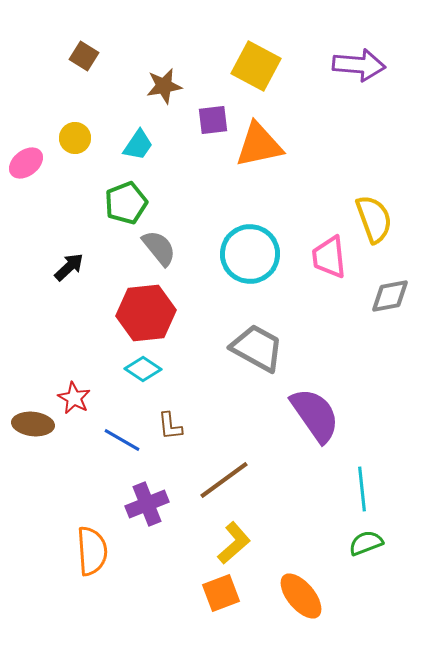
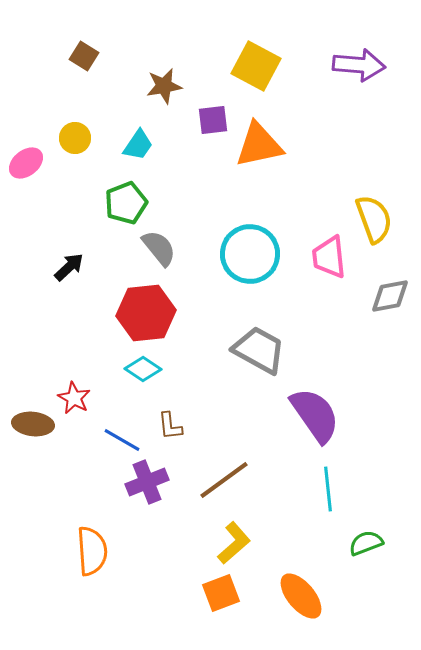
gray trapezoid: moved 2 px right, 2 px down
cyan line: moved 34 px left
purple cross: moved 22 px up
